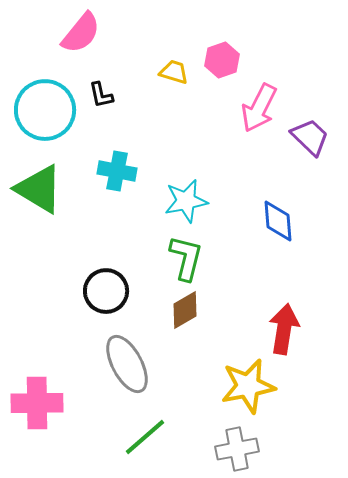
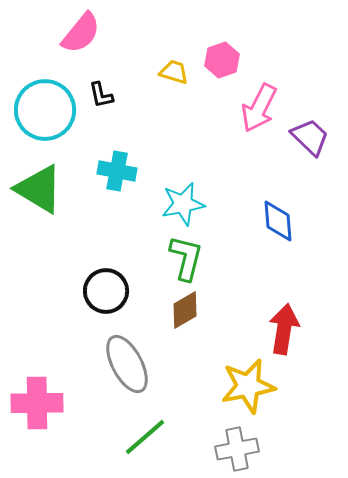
cyan star: moved 3 px left, 3 px down
